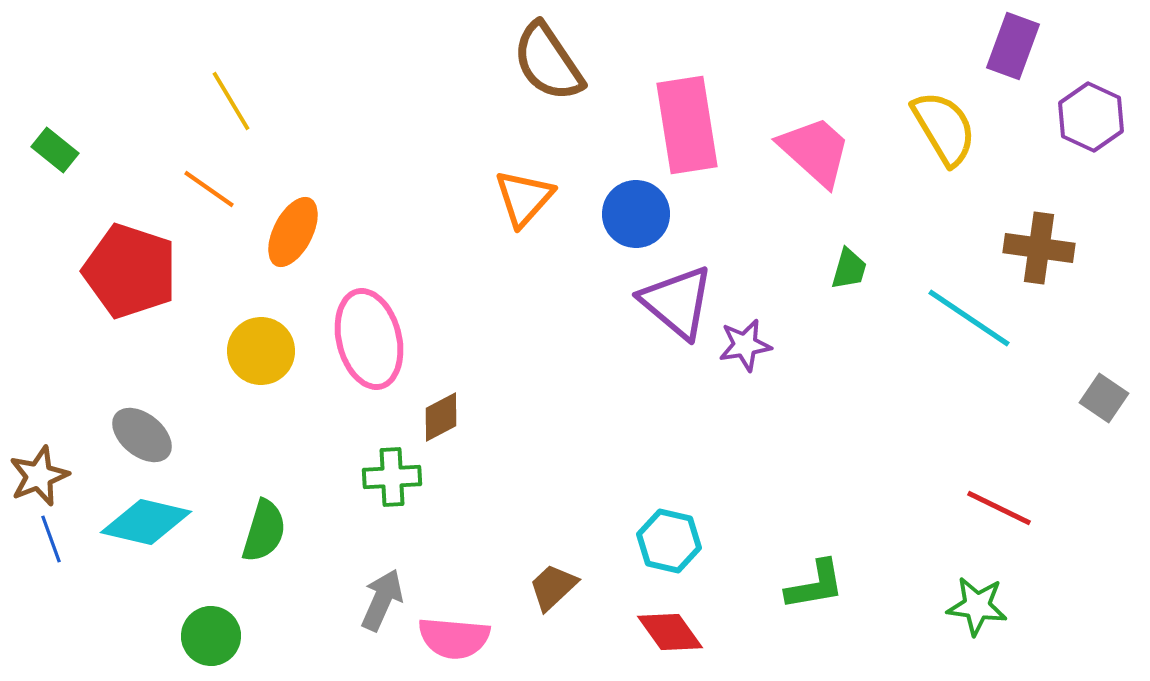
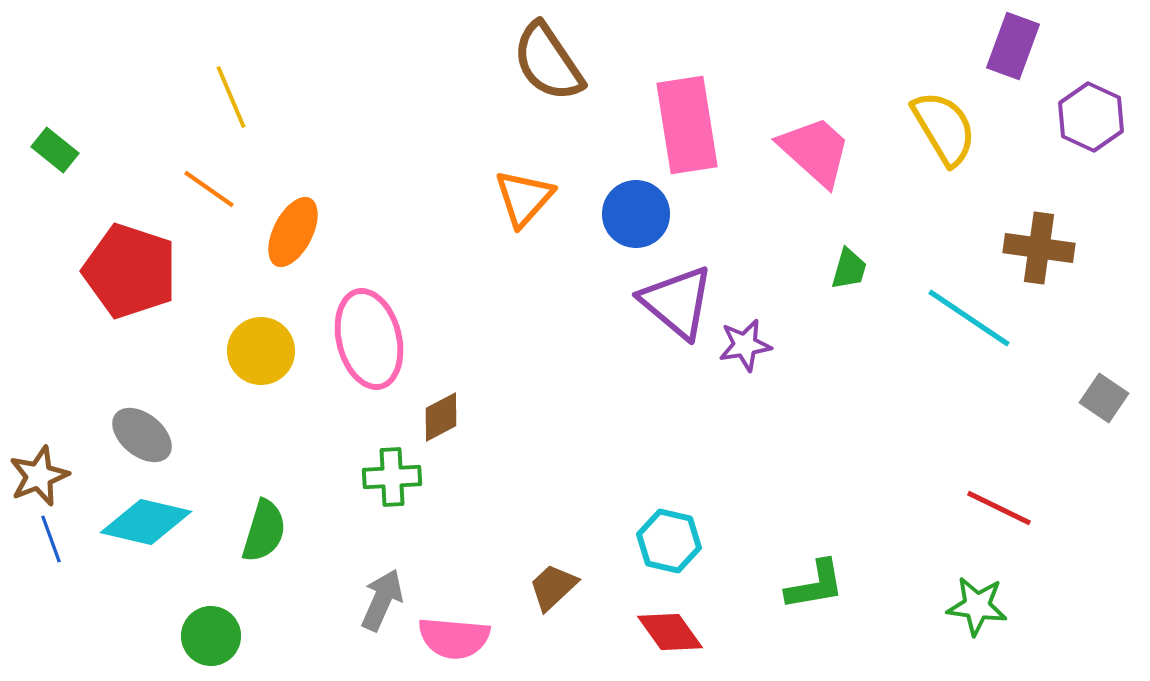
yellow line: moved 4 px up; rotated 8 degrees clockwise
